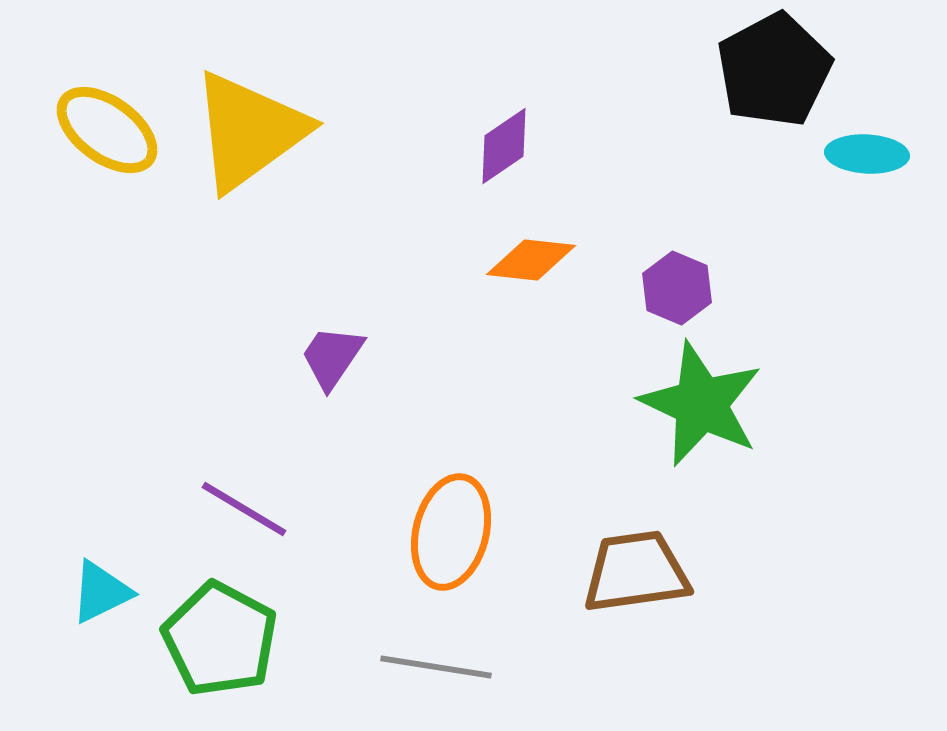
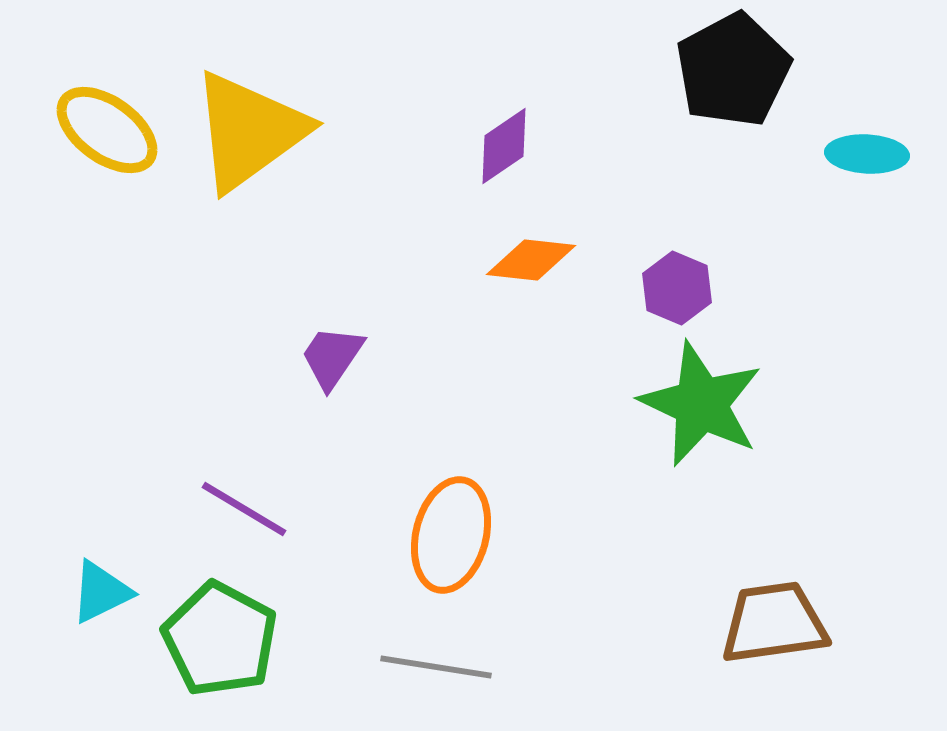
black pentagon: moved 41 px left
orange ellipse: moved 3 px down
brown trapezoid: moved 138 px right, 51 px down
